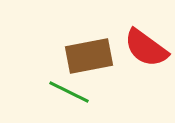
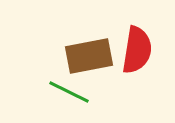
red semicircle: moved 9 px left, 2 px down; rotated 117 degrees counterclockwise
